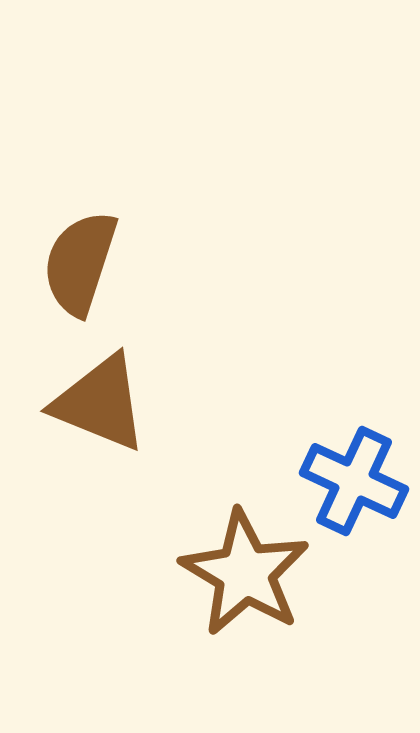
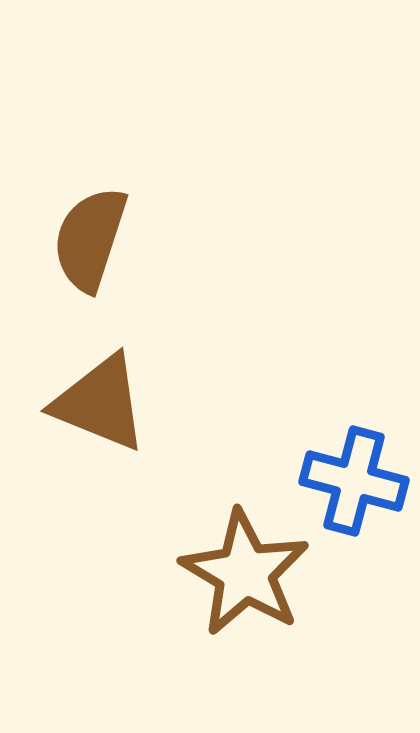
brown semicircle: moved 10 px right, 24 px up
blue cross: rotated 10 degrees counterclockwise
